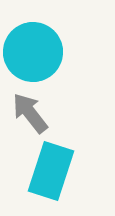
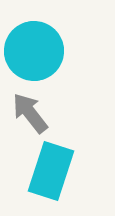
cyan circle: moved 1 px right, 1 px up
